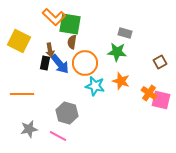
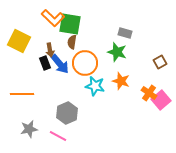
orange L-shape: moved 1 px left, 1 px down
green star: rotated 12 degrees clockwise
black rectangle: rotated 32 degrees counterclockwise
pink square: rotated 36 degrees clockwise
gray hexagon: rotated 20 degrees clockwise
